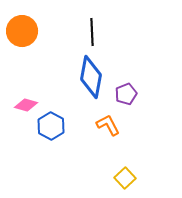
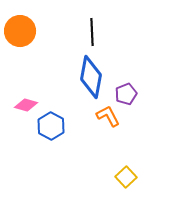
orange circle: moved 2 px left
orange L-shape: moved 9 px up
yellow square: moved 1 px right, 1 px up
